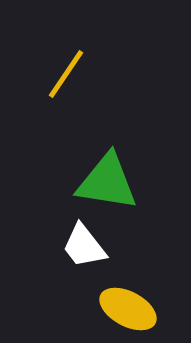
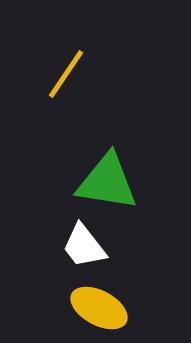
yellow ellipse: moved 29 px left, 1 px up
